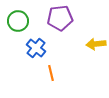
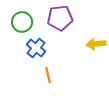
green circle: moved 4 px right, 1 px down
orange line: moved 3 px left, 2 px down
